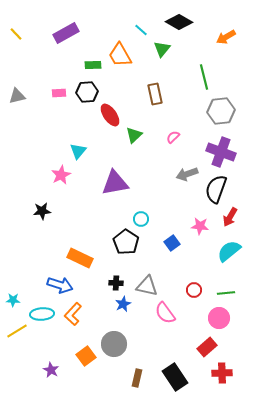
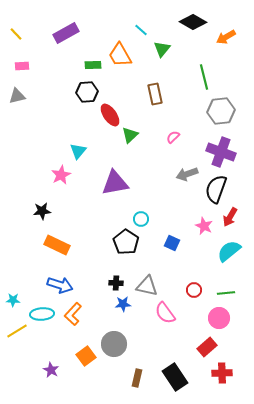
black diamond at (179, 22): moved 14 px right
pink rectangle at (59, 93): moved 37 px left, 27 px up
green triangle at (134, 135): moved 4 px left
pink star at (200, 226): moved 4 px right; rotated 18 degrees clockwise
blue square at (172, 243): rotated 28 degrees counterclockwise
orange rectangle at (80, 258): moved 23 px left, 13 px up
blue star at (123, 304): rotated 21 degrees clockwise
